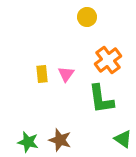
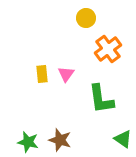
yellow circle: moved 1 px left, 1 px down
orange cross: moved 11 px up
